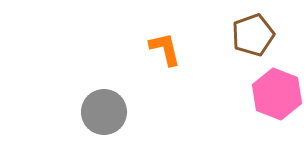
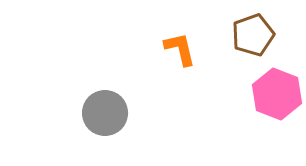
orange L-shape: moved 15 px right
gray circle: moved 1 px right, 1 px down
